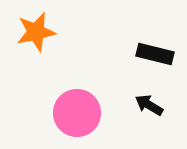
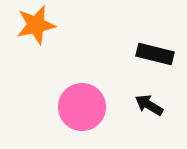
orange star: moved 7 px up
pink circle: moved 5 px right, 6 px up
